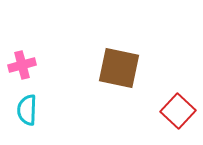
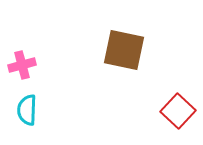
brown square: moved 5 px right, 18 px up
